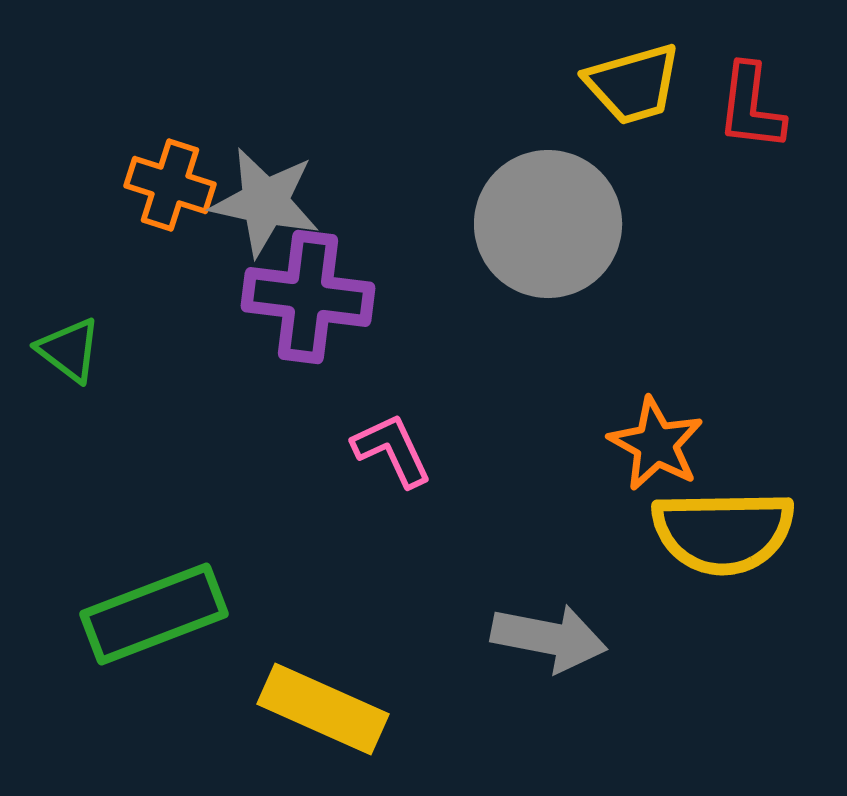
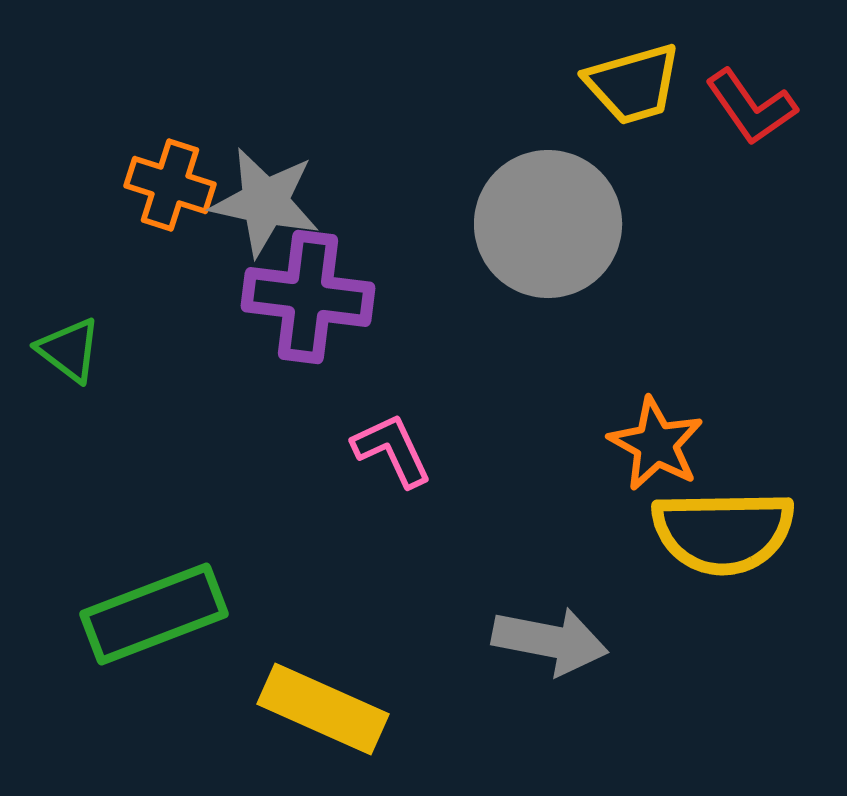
red L-shape: rotated 42 degrees counterclockwise
gray arrow: moved 1 px right, 3 px down
